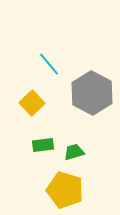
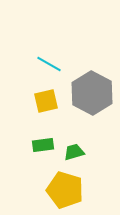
cyan line: rotated 20 degrees counterclockwise
yellow square: moved 14 px right, 2 px up; rotated 30 degrees clockwise
